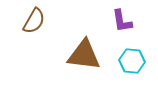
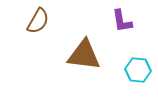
brown semicircle: moved 4 px right
cyan hexagon: moved 6 px right, 9 px down
